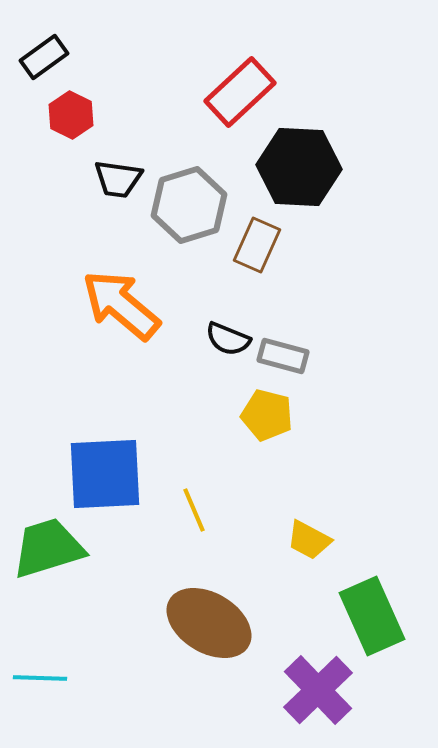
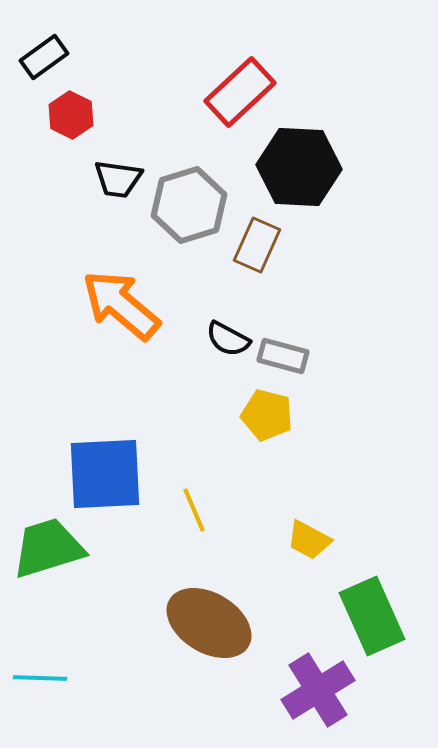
black semicircle: rotated 6 degrees clockwise
purple cross: rotated 12 degrees clockwise
